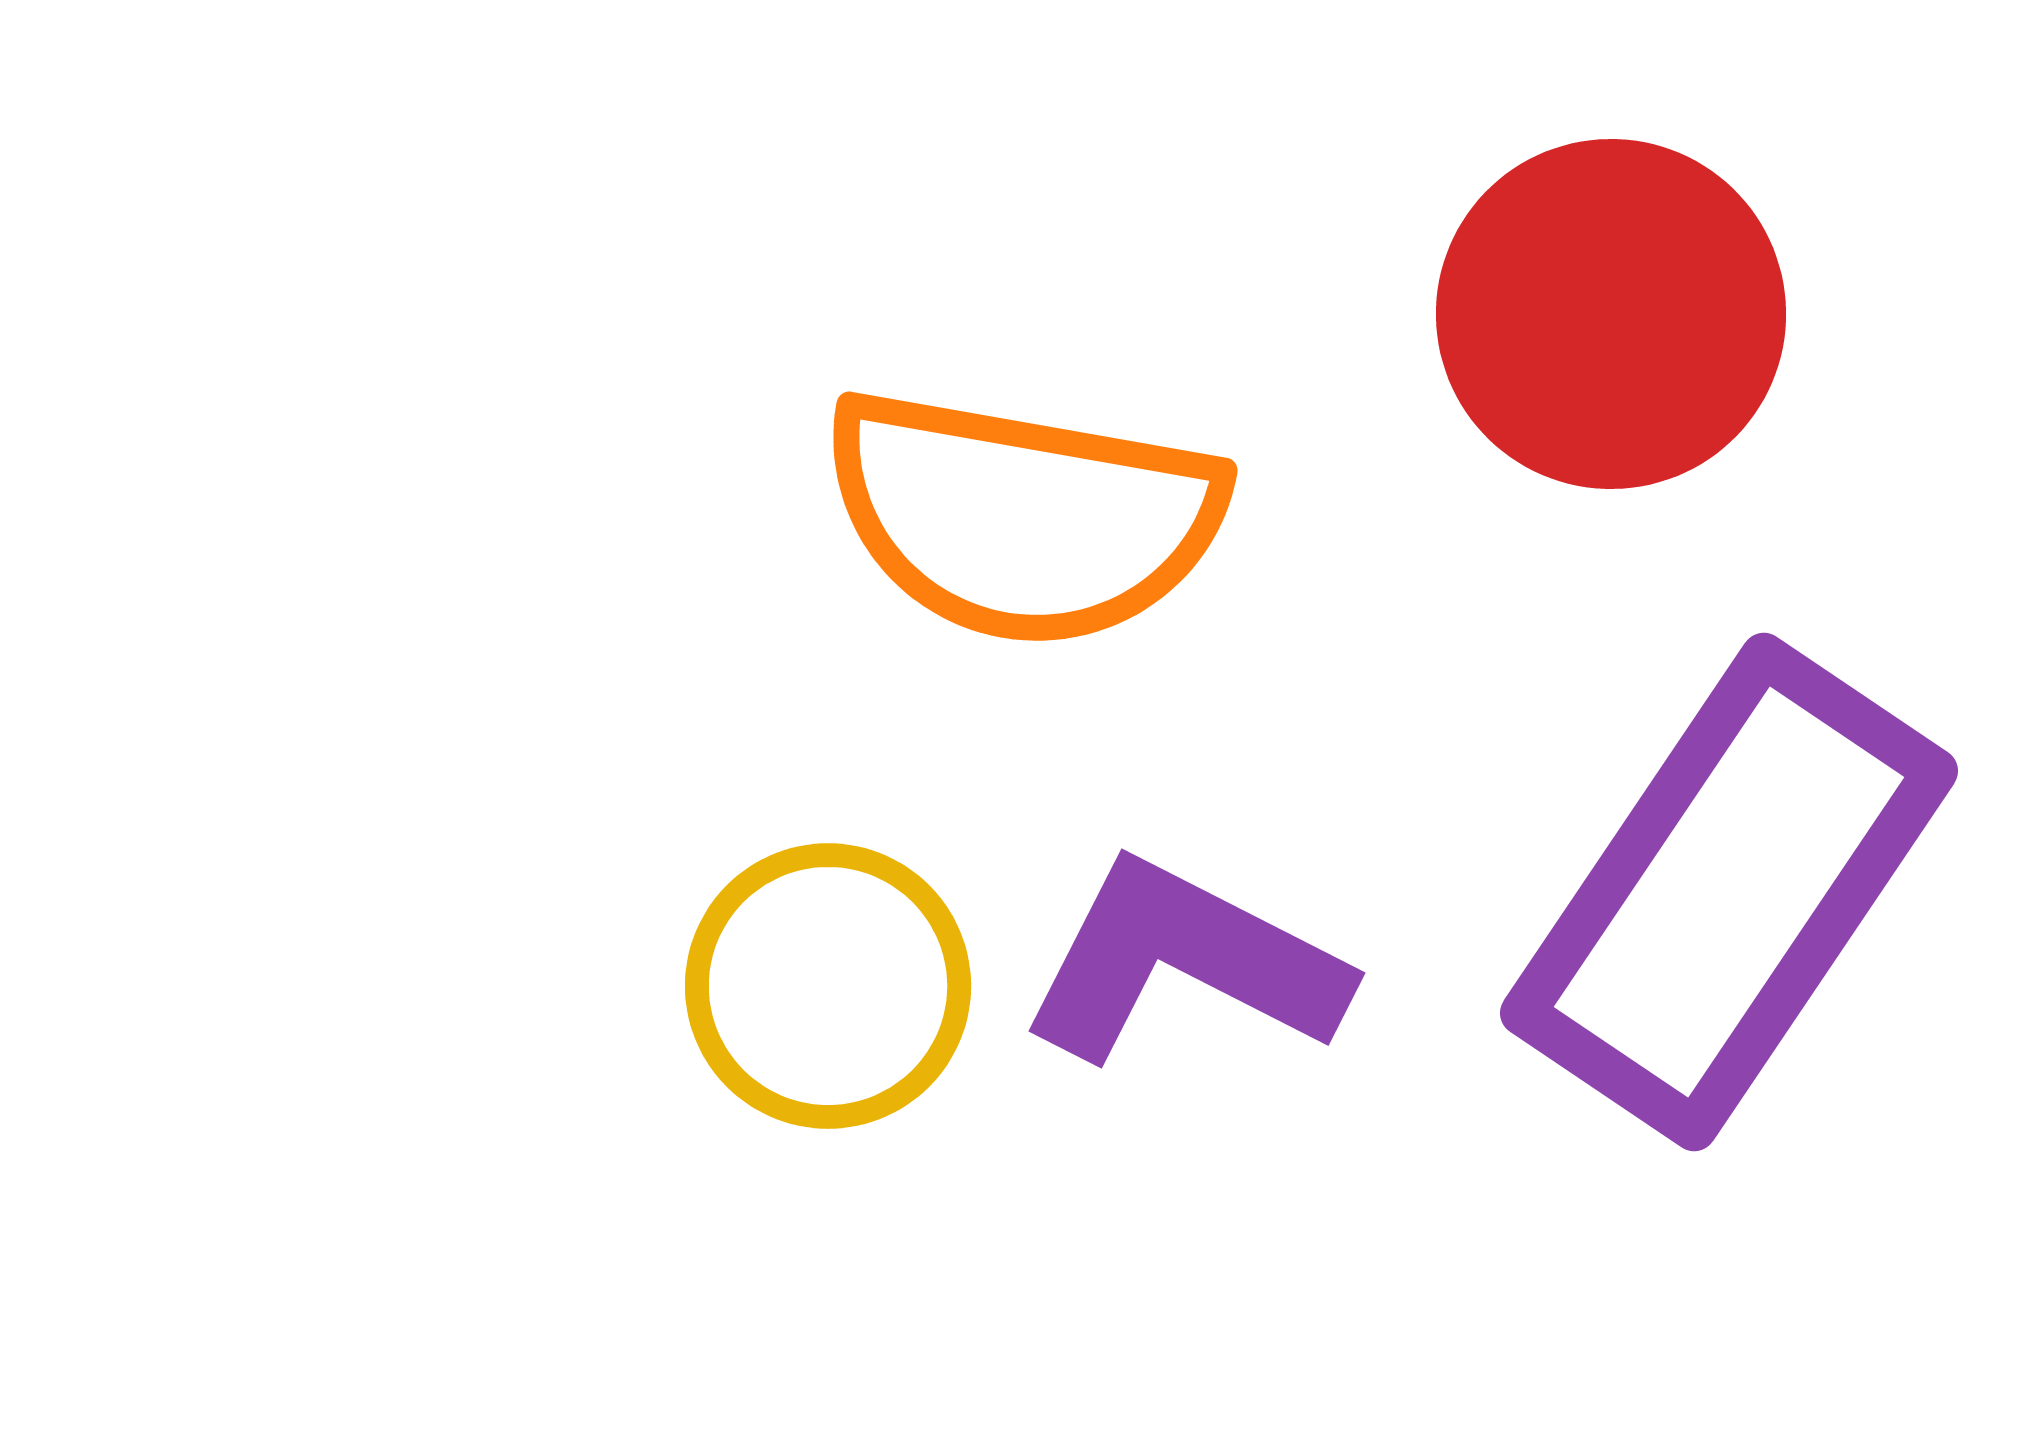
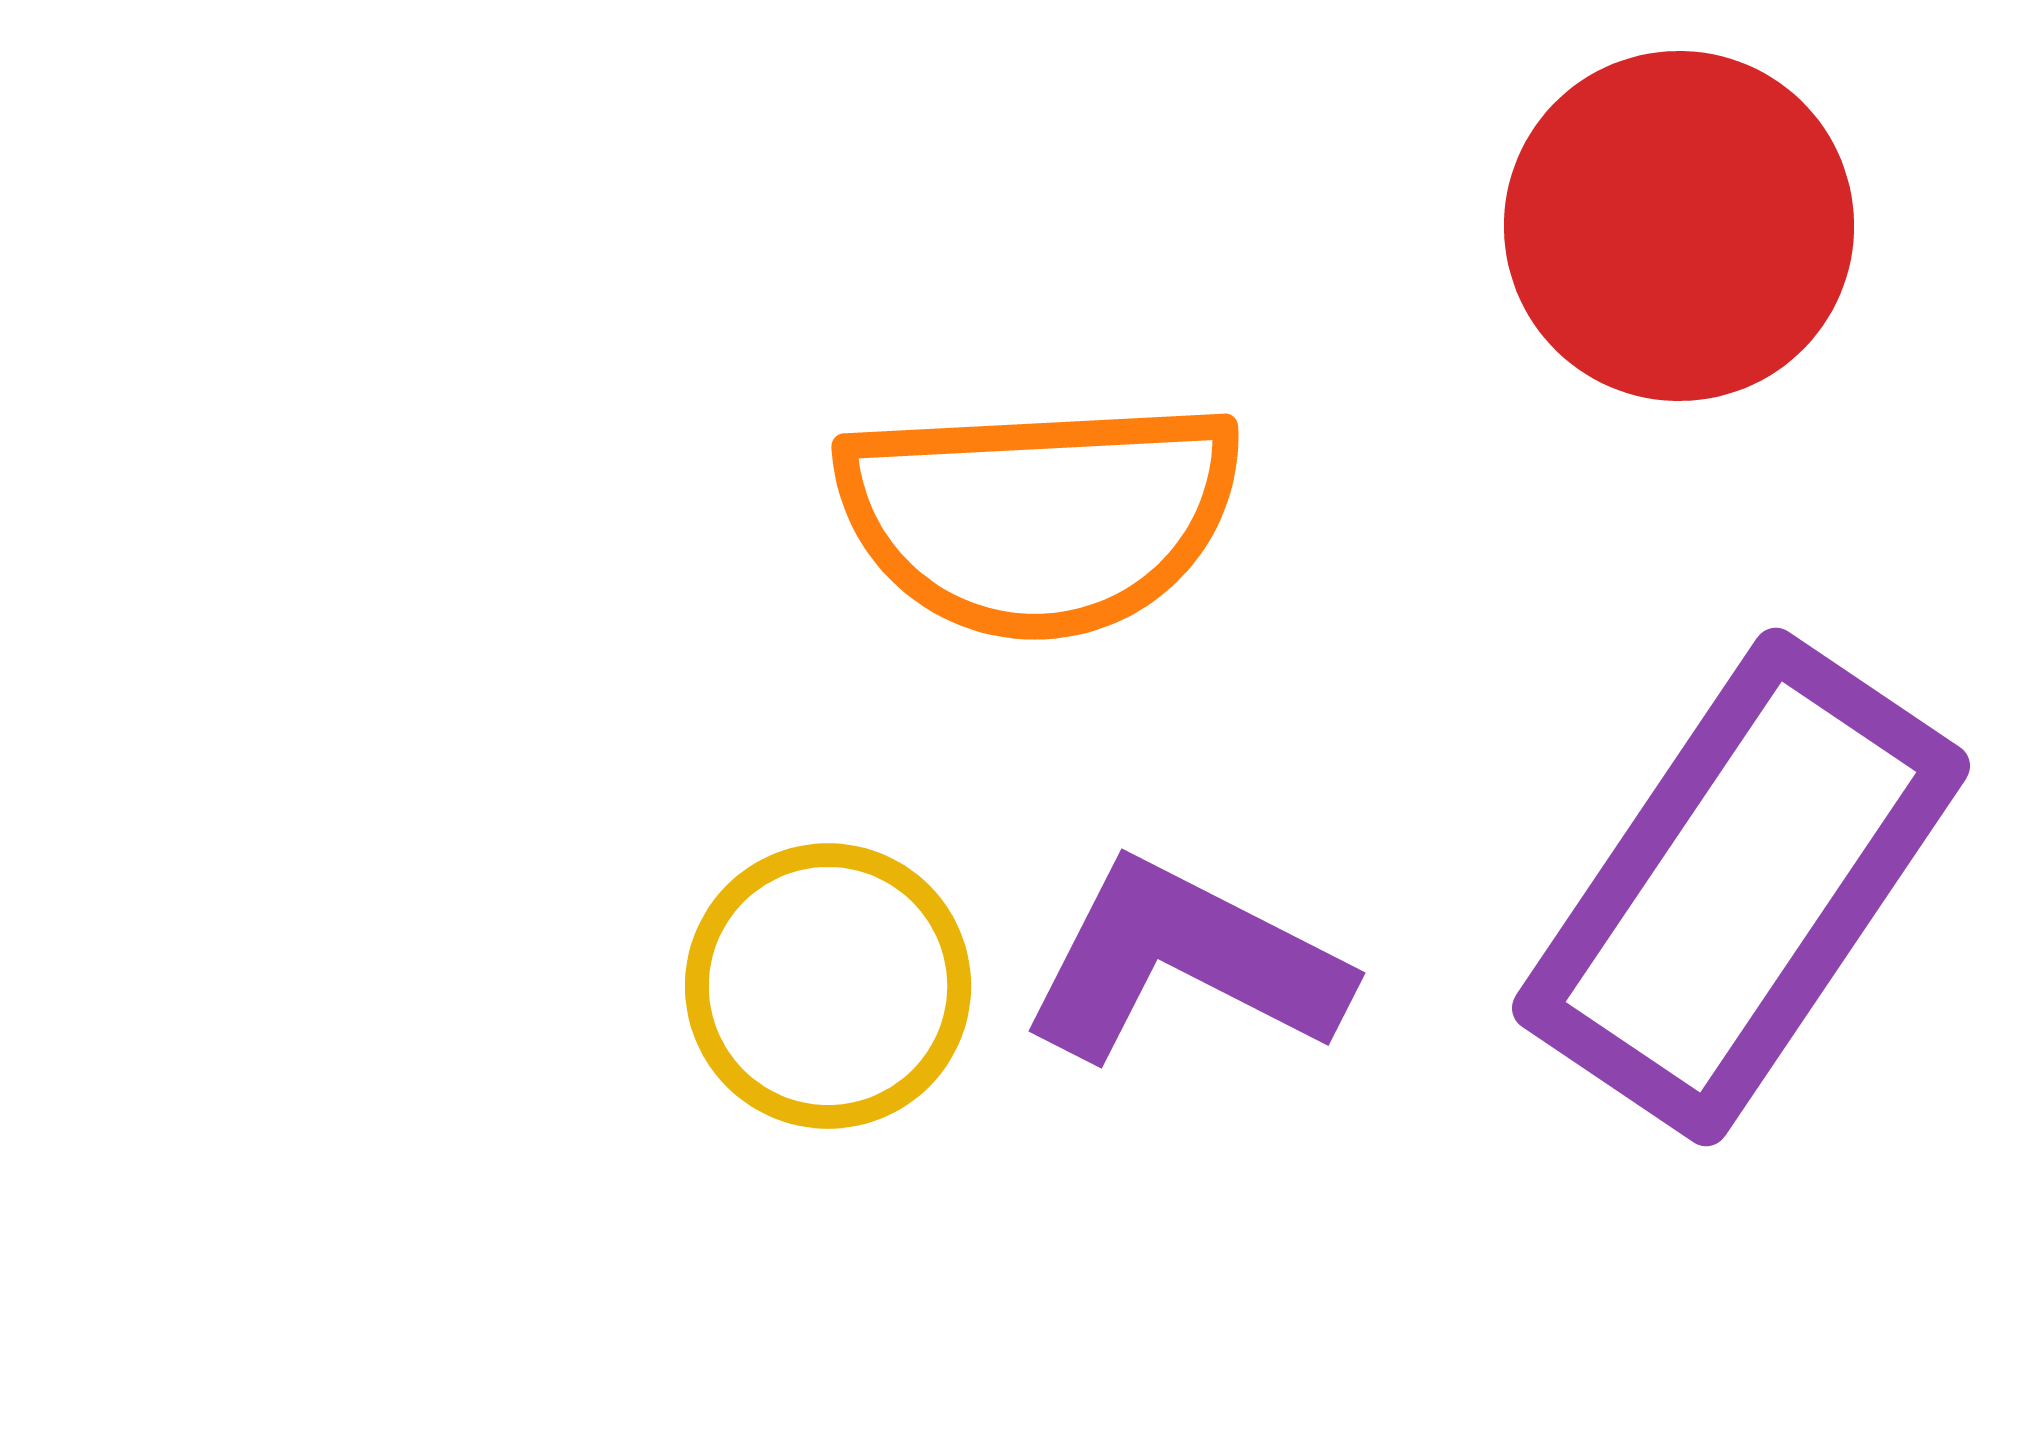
red circle: moved 68 px right, 88 px up
orange semicircle: moved 16 px right; rotated 13 degrees counterclockwise
purple rectangle: moved 12 px right, 5 px up
